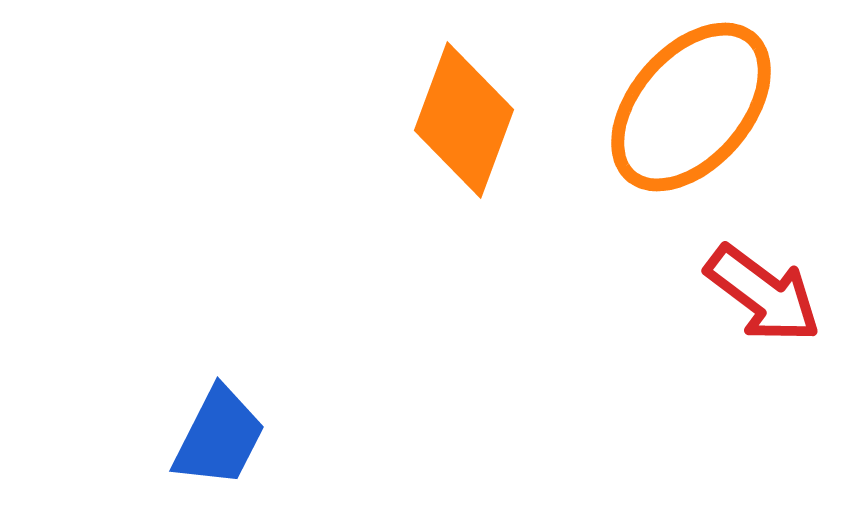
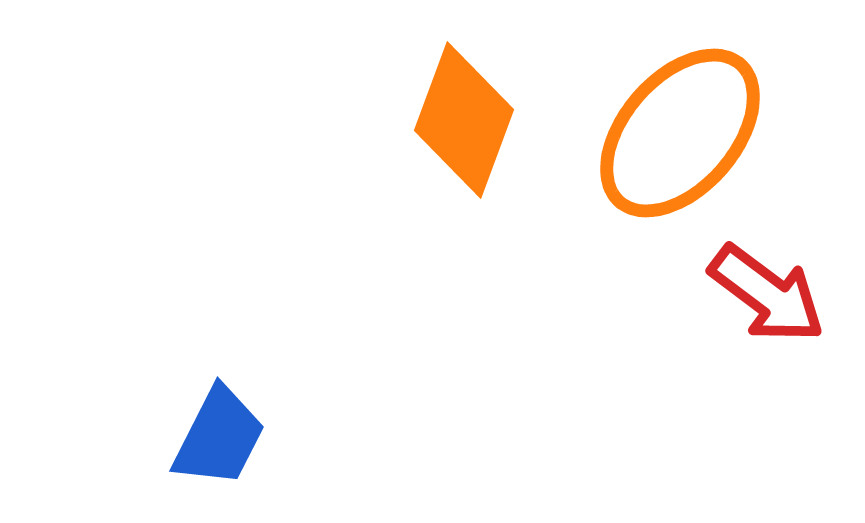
orange ellipse: moved 11 px left, 26 px down
red arrow: moved 4 px right
